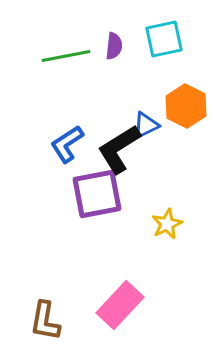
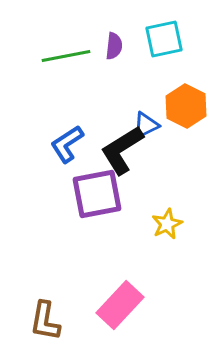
black L-shape: moved 3 px right, 1 px down
